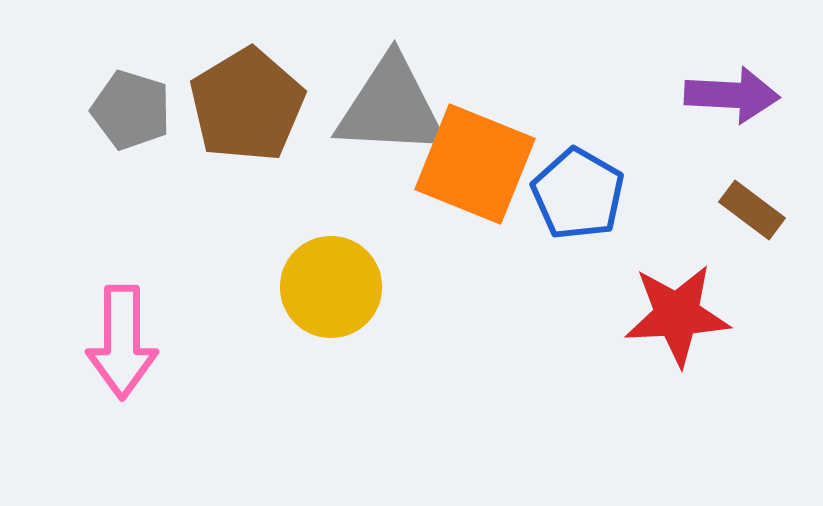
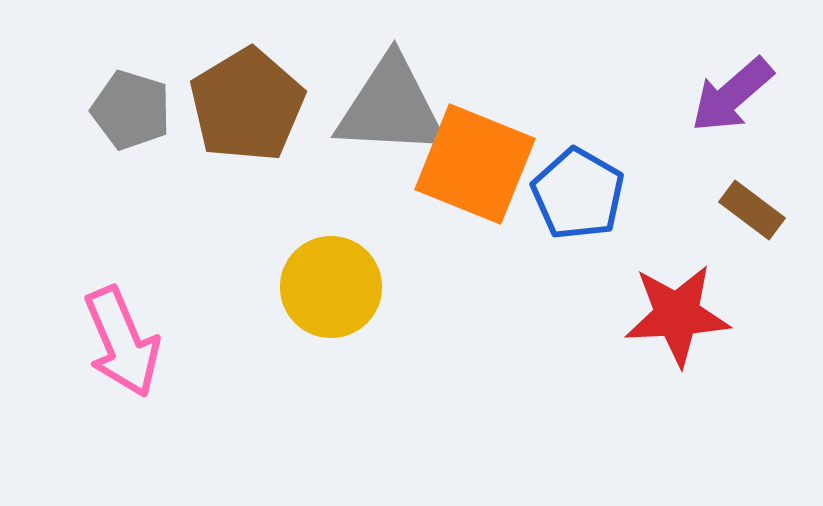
purple arrow: rotated 136 degrees clockwise
pink arrow: rotated 23 degrees counterclockwise
